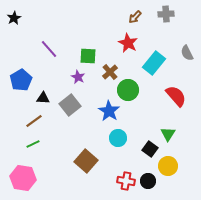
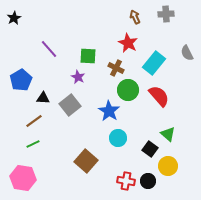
brown arrow: rotated 112 degrees clockwise
brown cross: moved 6 px right, 4 px up; rotated 21 degrees counterclockwise
red semicircle: moved 17 px left
green triangle: rotated 21 degrees counterclockwise
